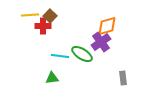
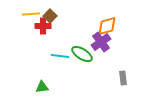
yellow line: moved 1 px right, 1 px up
green triangle: moved 10 px left, 9 px down
